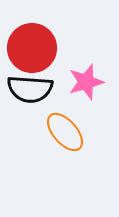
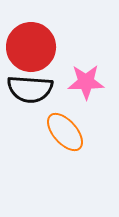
red circle: moved 1 px left, 1 px up
pink star: rotated 15 degrees clockwise
